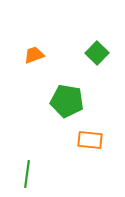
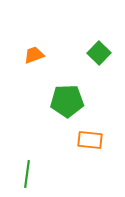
green square: moved 2 px right
green pentagon: rotated 12 degrees counterclockwise
